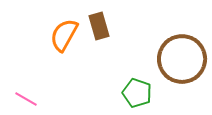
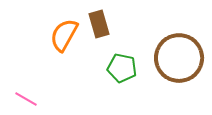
brown rectangle: moved 2 px up
brown circle: moved 3 px left, 1 px up
green pentagon: moved 15 px left, 25 px up; rotated 8 degrees counterclockwise
